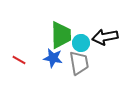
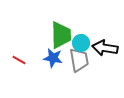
black arrow: moved 11 px down; rotated 20 degrees clockwise
gray trapezoid: moved 3 px up
